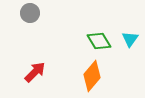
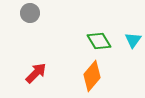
cyan triangle: moved 3 px right, 1 px down
red arrow: moved 1 px right, 1 px down
